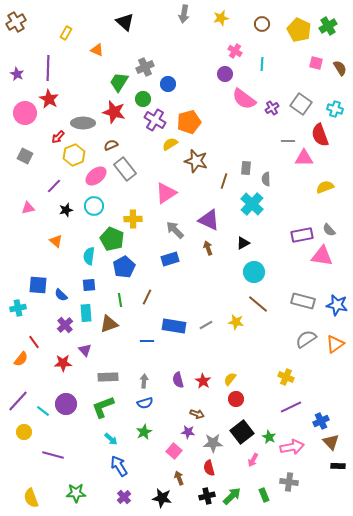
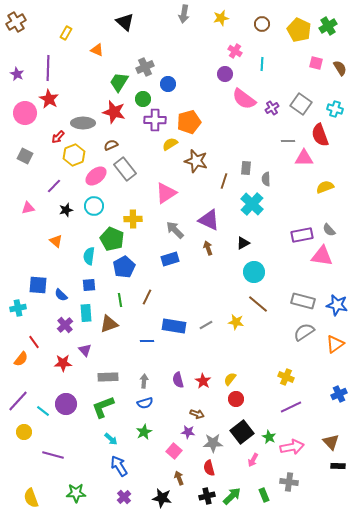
purple cross at (155, 120): rotated 30 degrees counterclockwise
gray semicircle at (306, 339): moved 2 px left, 7 px up
blue cross at (321, 421): moved 18 px right, 27 px up
